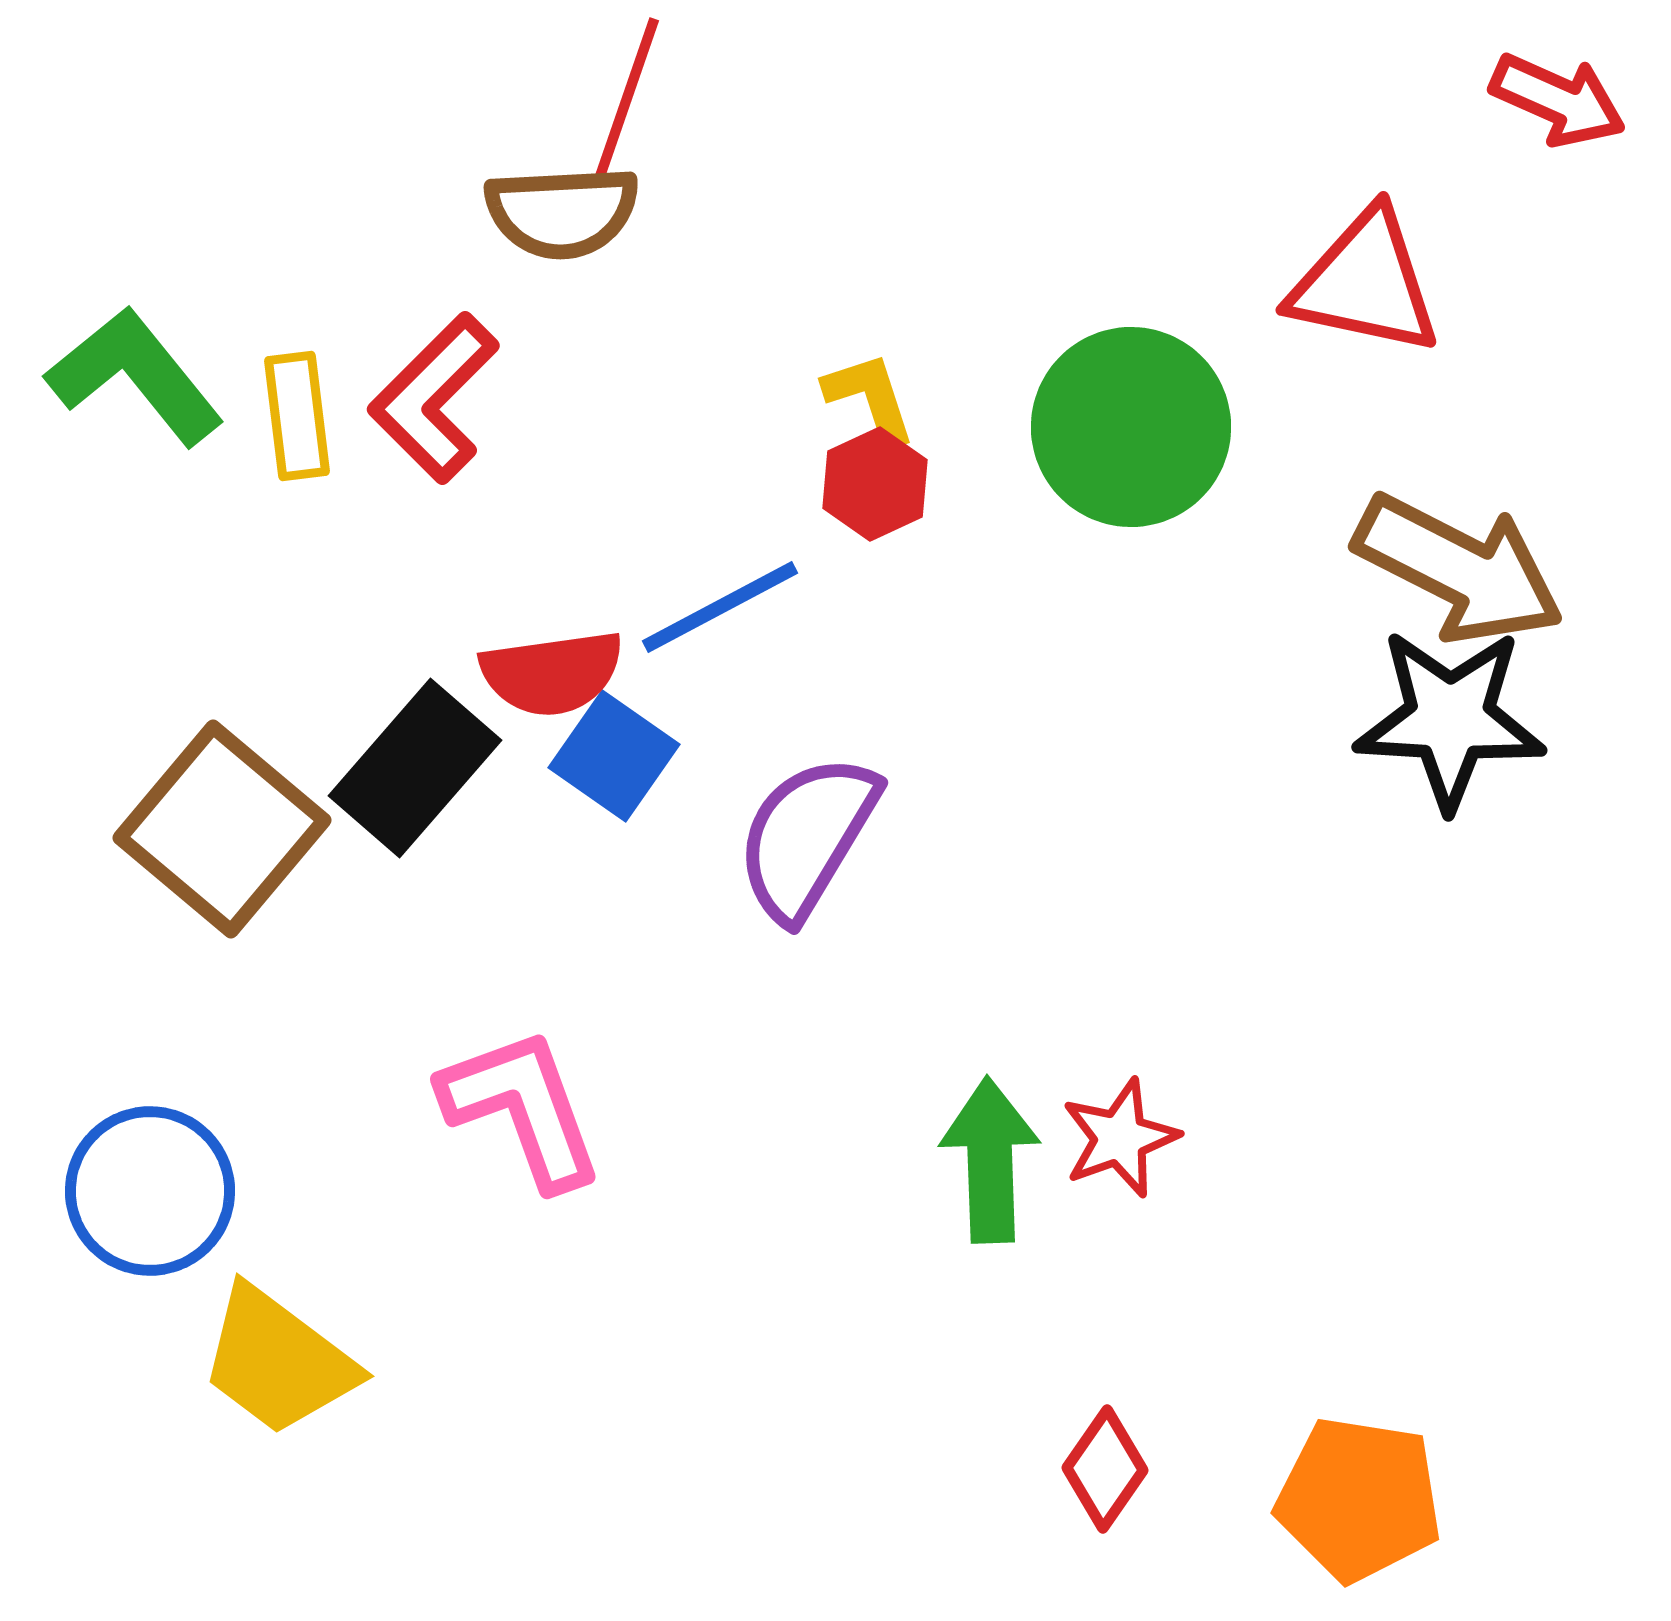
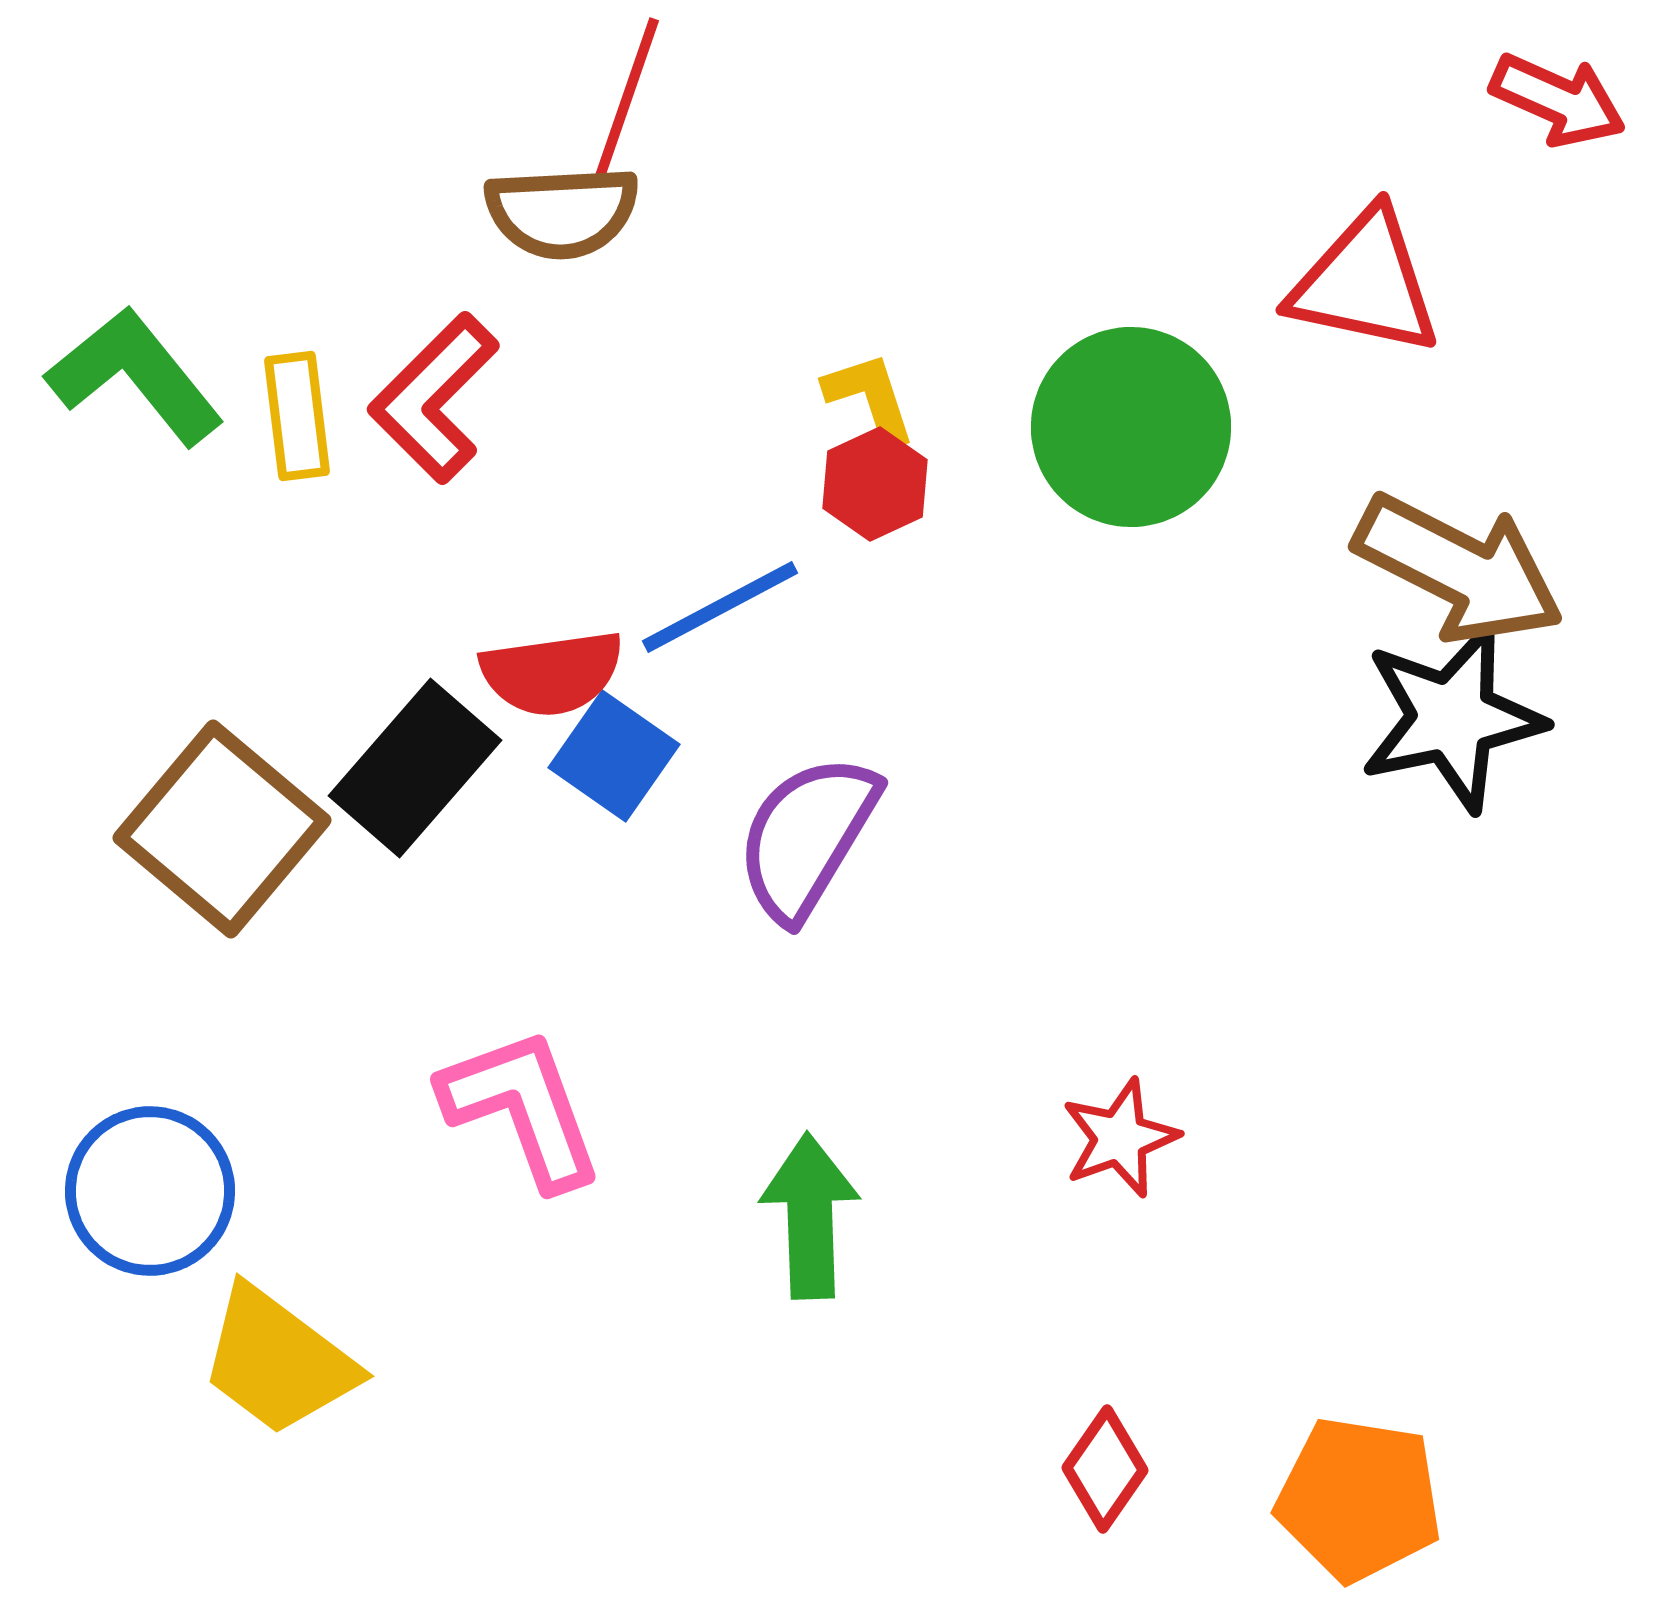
black star: moved 2 px right, 1 px up; rotated 15 degrees counterclockwise
green arrow: moved 180 px left, 56 px down
